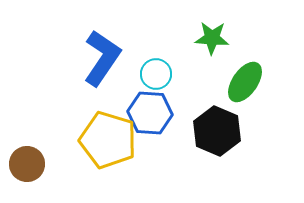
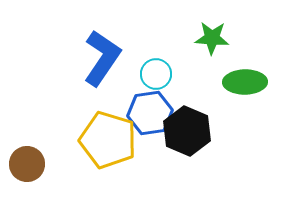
green ellipse: rotated 54 degrees clockwise
blue hexagon: rotated 12 degrees counterclockwise
black hexagon: moved 30 px left
